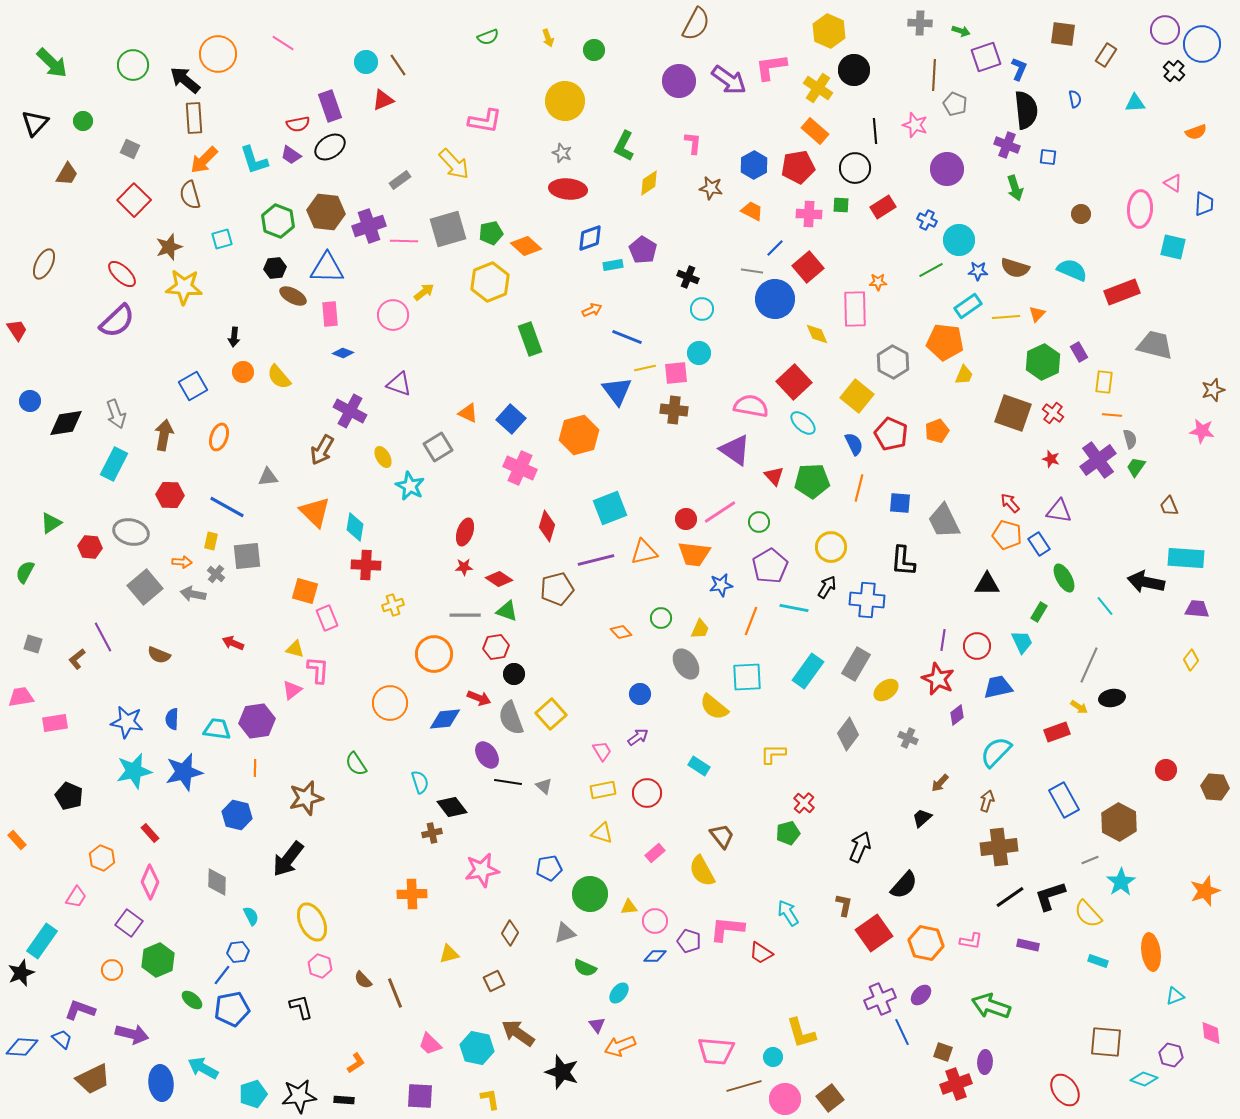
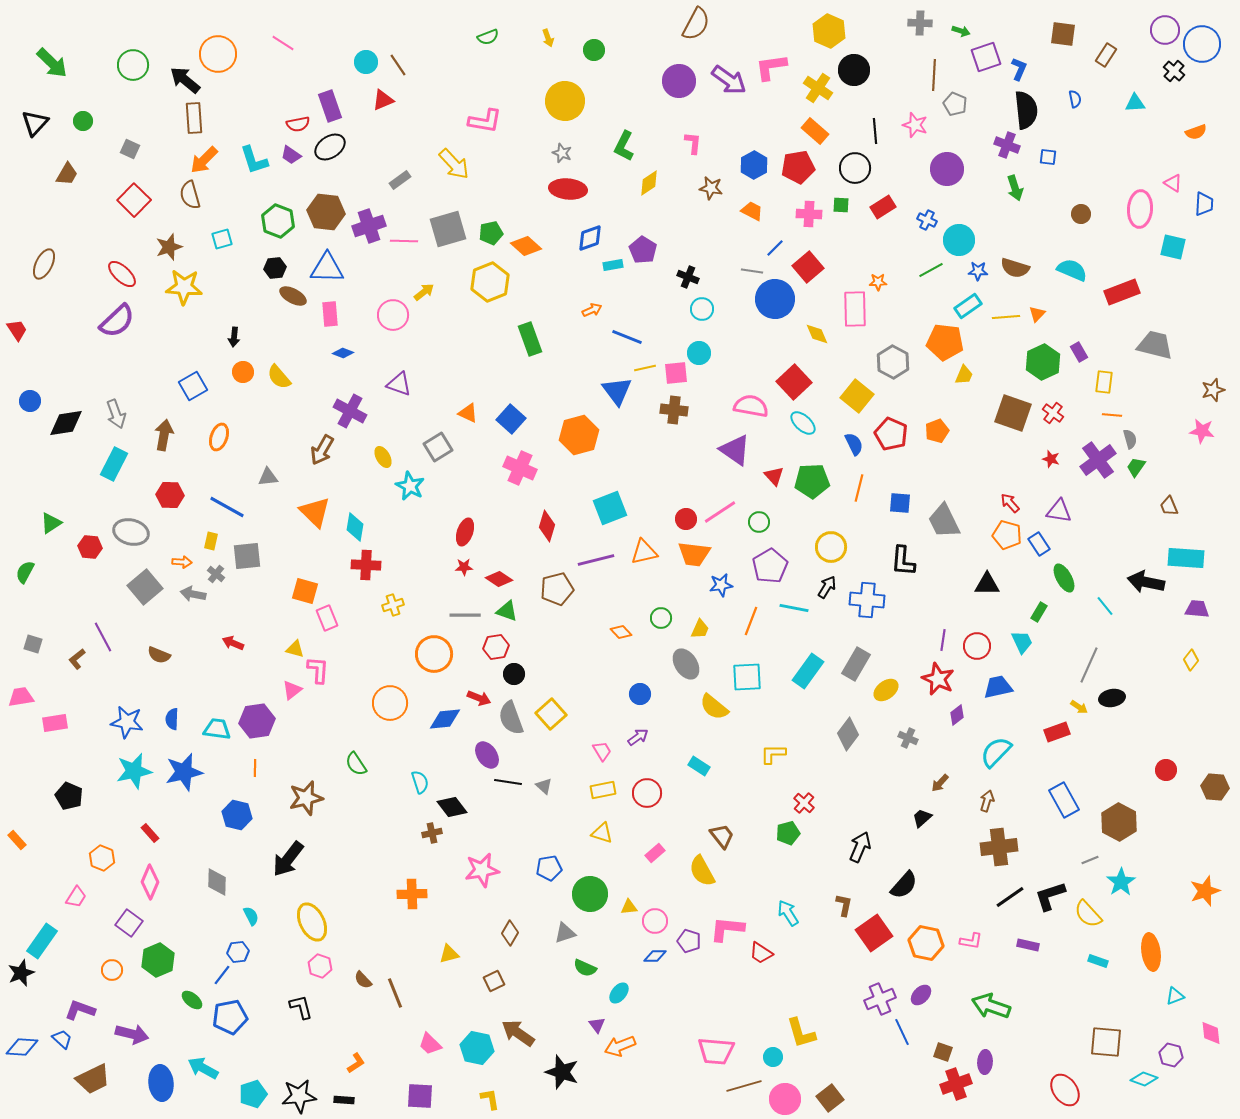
blue pentagon at (232, 1009): moved 2 px left, 8 px down
